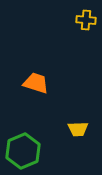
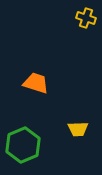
yellow cross: moved 2 px up; rotated 12 degrees clockwise
green hexagon: moved 6 px up
